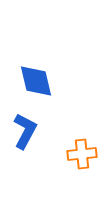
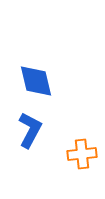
blue L-shape: moved 5 px right, 1 px up
